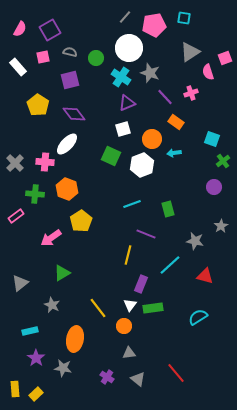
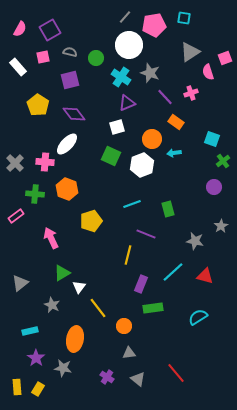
white circle at (129, 48): moved 3 px up
white square at (123, 129): moved 6 px left, 2 px up
yellow pentagon at (81, 221): moved 10 px right; rotated 15 degrees clockwise
pink arrow at (51, 238): rotated 100 degrees clockwise
cyan line at (170, 265): moved 3 px right, 7 px down
white triangle at (130, 305): moved 51 px left, 18 px up
yellow rectangle at (15, 389): moved 2 px right, 2 px up
yellow rectangle at (36, 394): moved 2 px right, 5 px up; rotated 16 degrees counterclockwise
